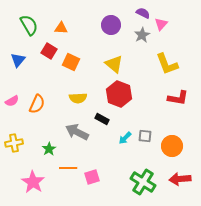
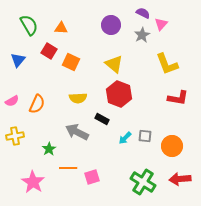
yellow cross: moved 1 px right, 7 px up
